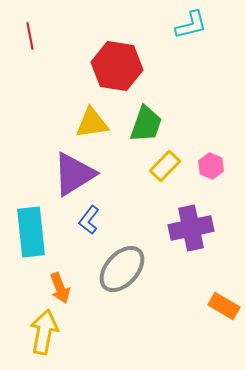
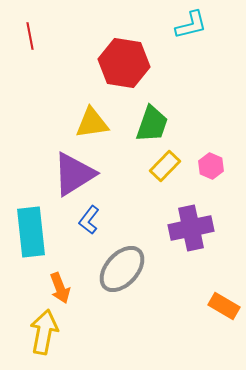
red hexagon: moved 7 px right, 3 px up
green trapezoid: moved 6 px right
